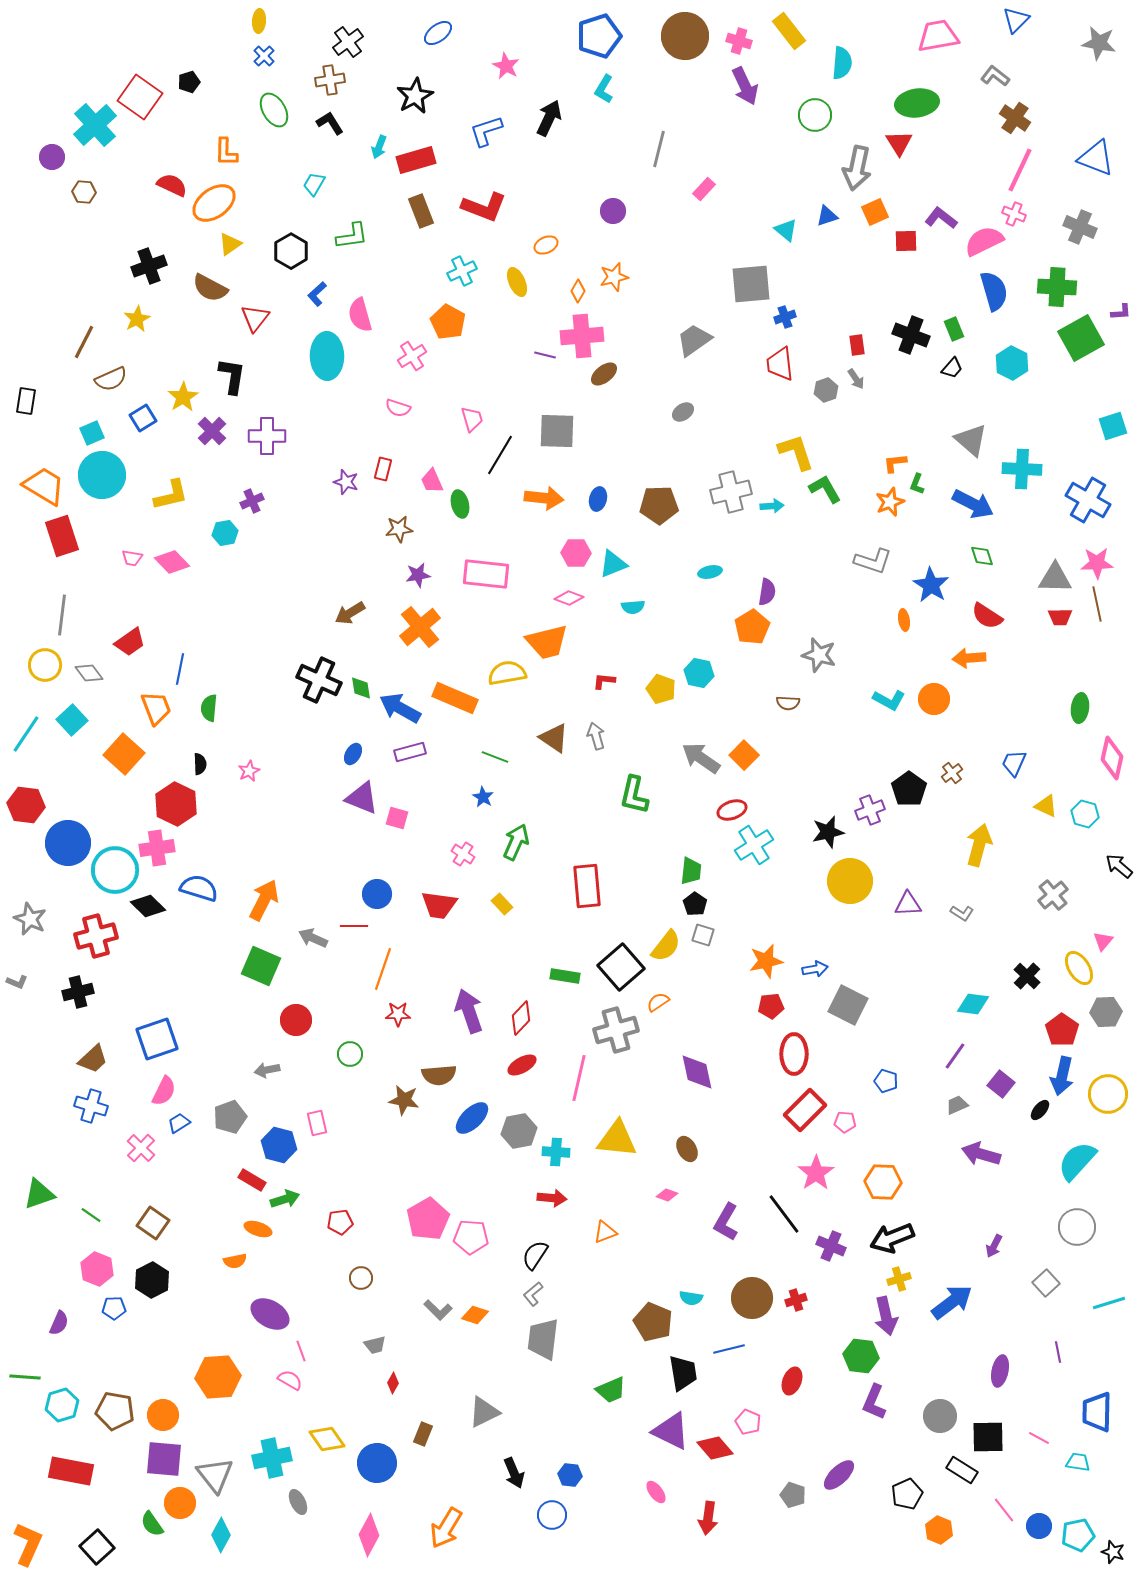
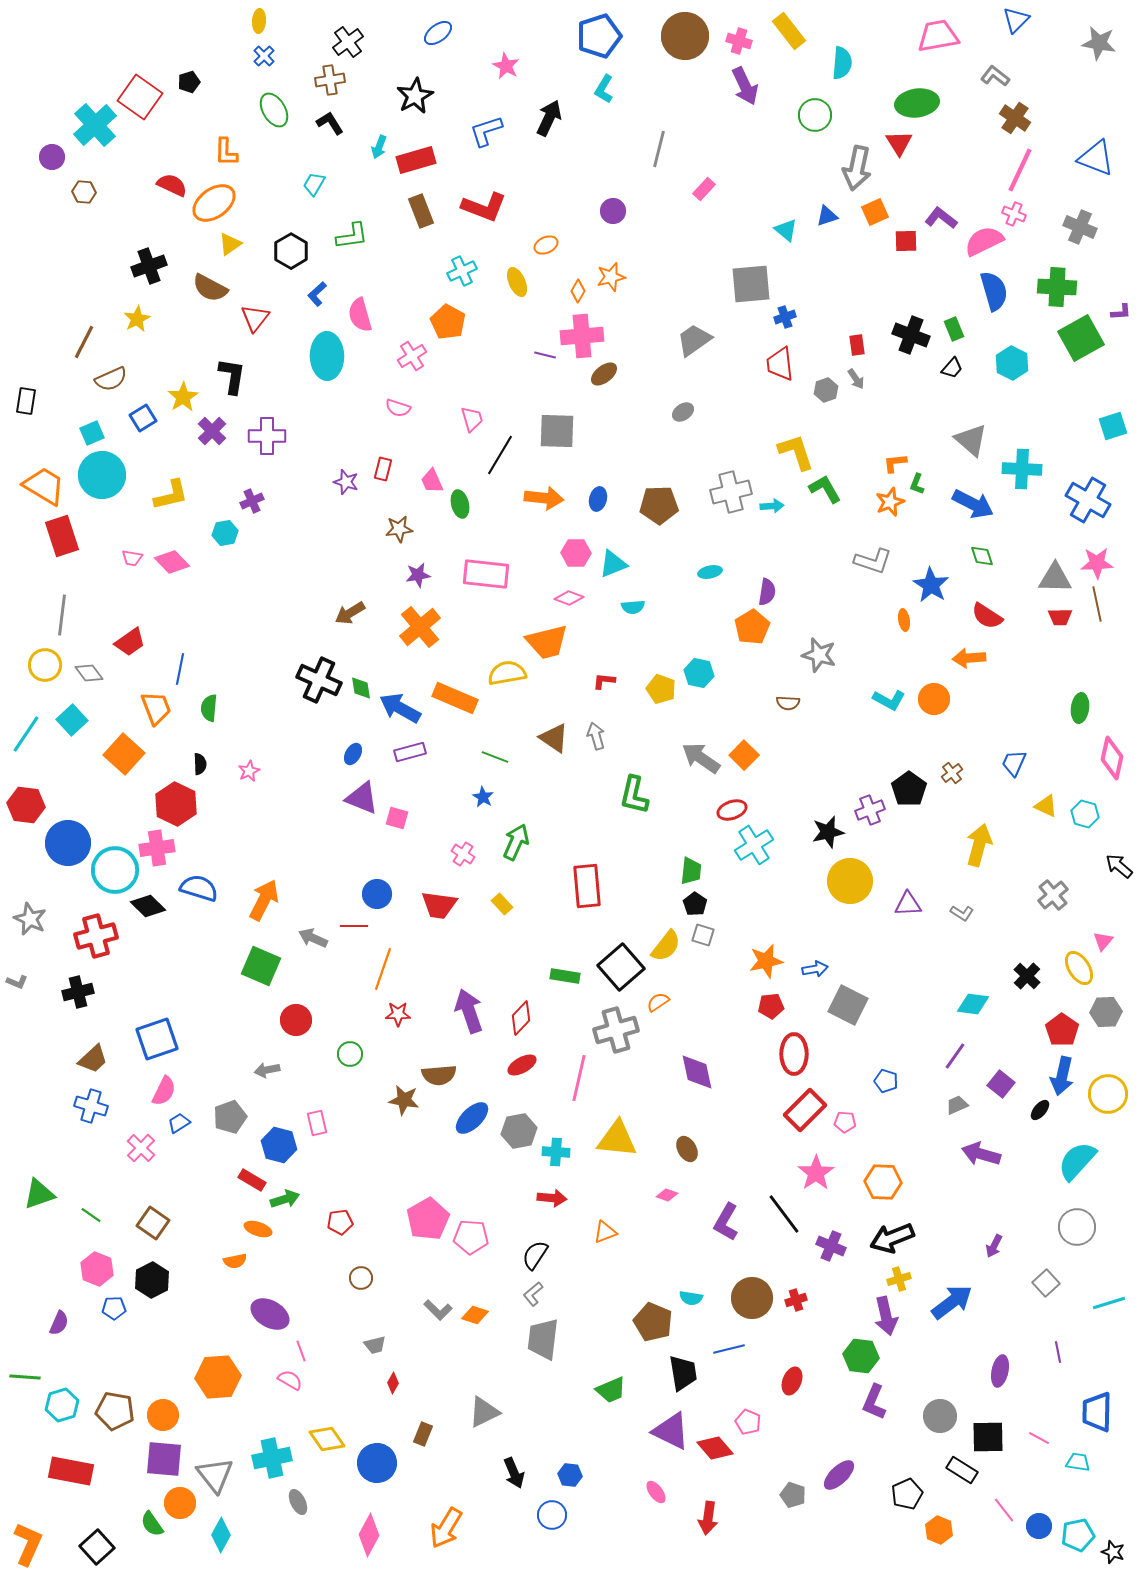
orange star at (614, 277): moved 3 px left
